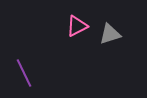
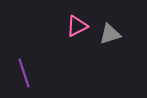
purple line: rotated 8 degrees clockwise
